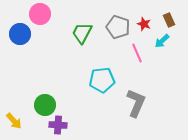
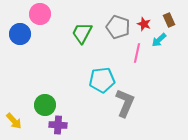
cyan arrow: moved 3 px left, 1 px up
pink line: rotated 36 degrees clockwise
gray L-shape: moved 11 px left
